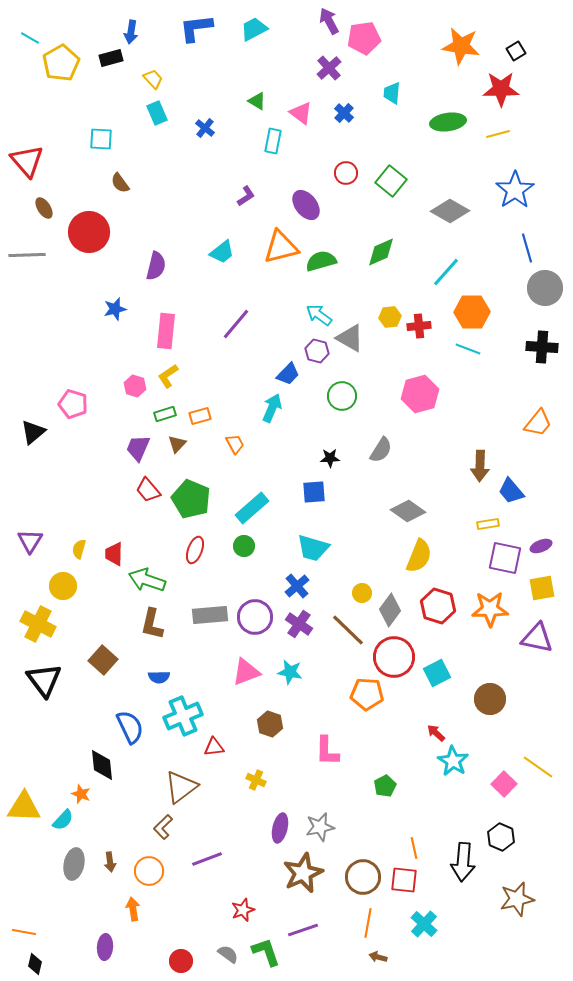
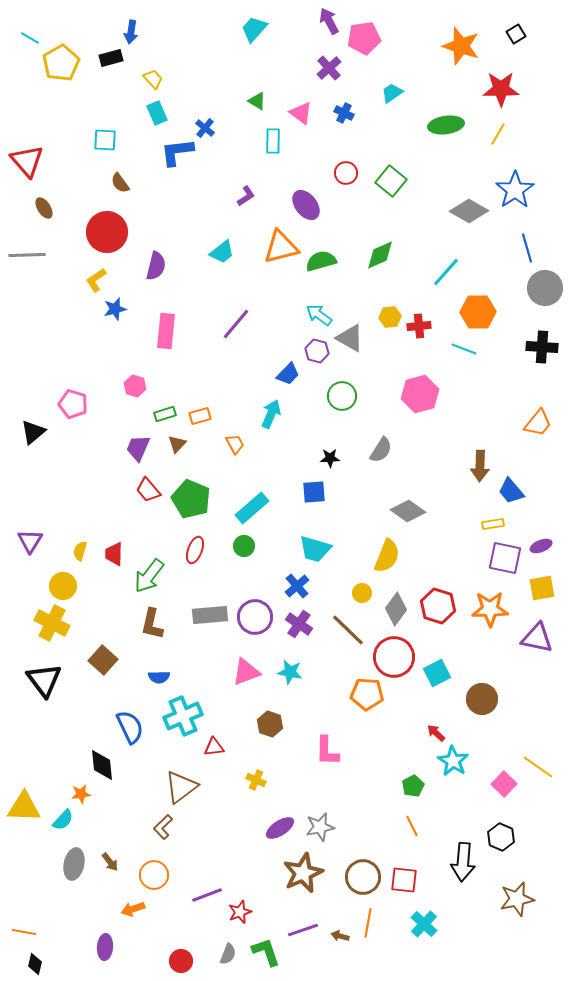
blue L-shape at (196, 28): moved 19 px left, 124 px down
cyan trapezoid at (254, 29): rotated 20 degrees counterclockwise
orange star at (461, 46): rotated 9 degrees clockwise
black square at (516, 51): moved 17 px up
cyan trapezoid at (392, 93): rotated 50 degrees clockwise
blue cross at (344, 113): rotated 18 degrees counterclockwise
green ellipse at (448, 122): moved 2 px left, 3 px down
yellow line at (498, 134): rotated 45 degrees counterclockwise
cyan square at (101, 139): moved 4 px right, 1 px down
cyan rectangle at (273, 141): rotated 10 degrees counterclockwise
gray diamond at (450, 211): moved 19 px right
red circle at (89, 232): moved 18 px right
green diamond at (381, 252): moved 1 px left, 3 px down
orange hexagon at (472, 312): moved 6 px right
cyan line at (468, 349): moved 4 px left
yellow L-shape at (168, 376): moved 72 px left, 96 px up
cyan arrow at (272, 408): moved 1 px left, 6 px down
yellow rectangle at (488, 524): moved 5 px right
cyan trapezoid at (313, 548): moved 2 px right, 1 px down
yellow semicircle at (79, 549): moved 1 px right, 2 px down
yellow semicircle at (419, 556): moved 32 px left
green arrow at (147, 580): moved 2 px right, 4 px up; rotated 72 degrees counterclockwise
gray diamond at (390, 610): moved 6 px right, 1 px up
yellow cross at (38, 624): moved 14 px right, 1 px up
brown circle at (490, 699): moved 8 px left
green pentagon at (385, 786): moved 28 px right
orange star at (81, 794): rotated 30 degrees counterclockwise
purple ellipse at (280, 828): rotated 44 degrees clockwise
orange line at (414, 848): moved 2 px left, 22 px up; rotated 15 degrees counterclockwise
purple line at (207, 859): moved 36 px down
brown arrow at (110, 862): rotated 30 degrees counterclockwise
orange circle at (149, 871): moved 5 px right, 4 px down
orange arrow at (133, 909): rotated 100 degrees counterclockwise
red star at (243, 910): moved 3 px left, 2 px down
gray semicircle at (228, 954): rotated 75 degrees clockwise
brown arrow at (378, 957): moved 38 px left, 21 px up
